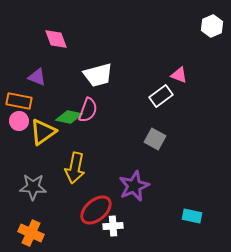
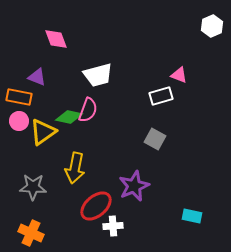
white rectangle: rotated 20 degrees clockwise
orange rectangle: moved 4 px up
red ellipse: moved 4 px up
